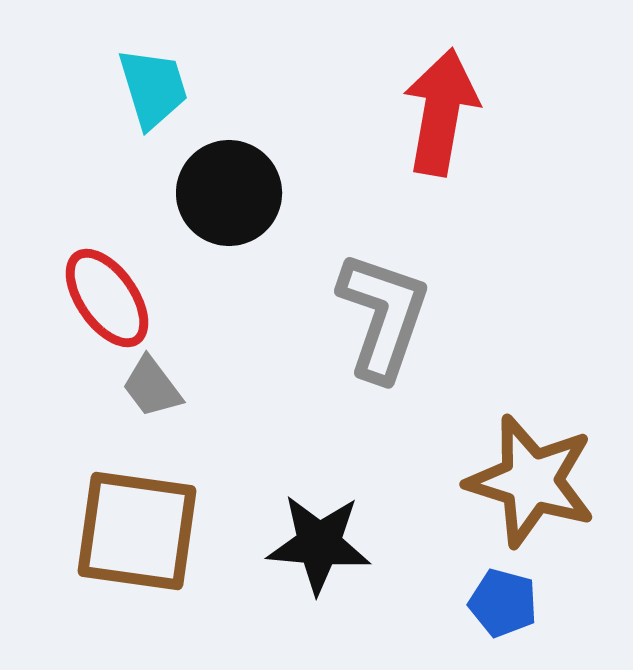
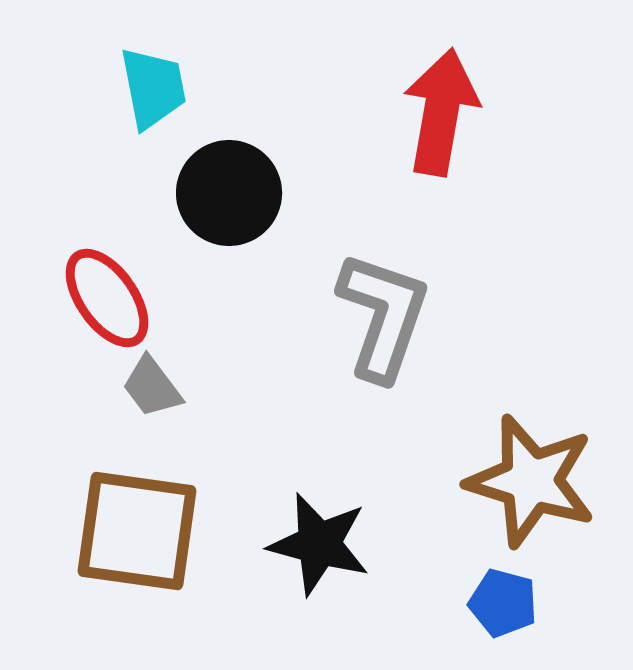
cyan trapezoid: rotated 6 degrees clockwise
black star: rotated 10 degrees clockwise
